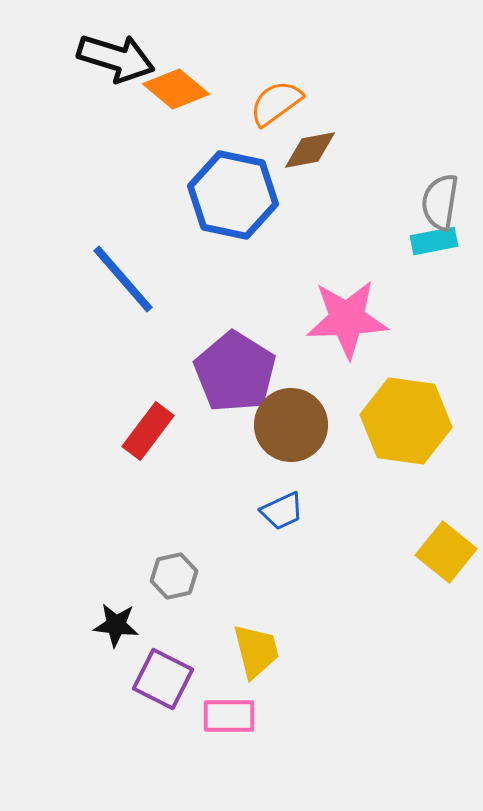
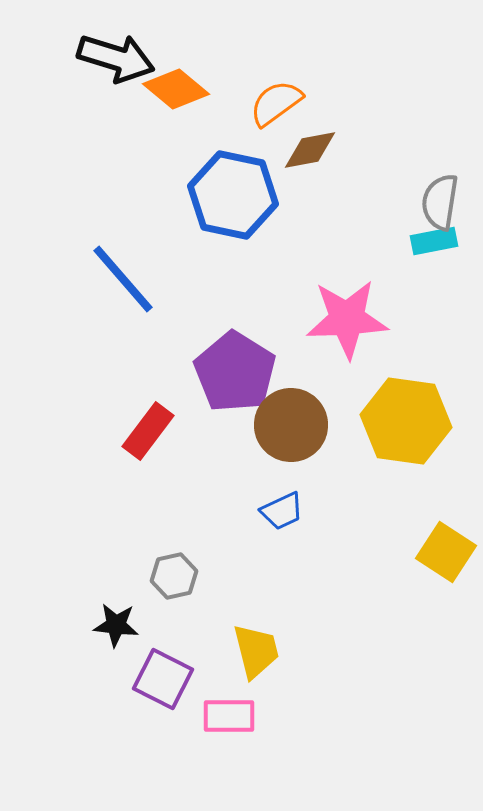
yellow square: rotated 6 degrees counterclockwise
